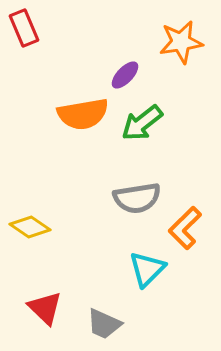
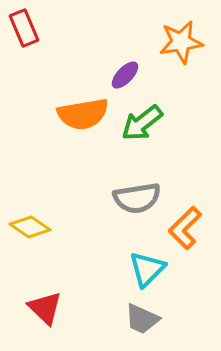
gray trapezoid: moved 38 px right, 5 px up
